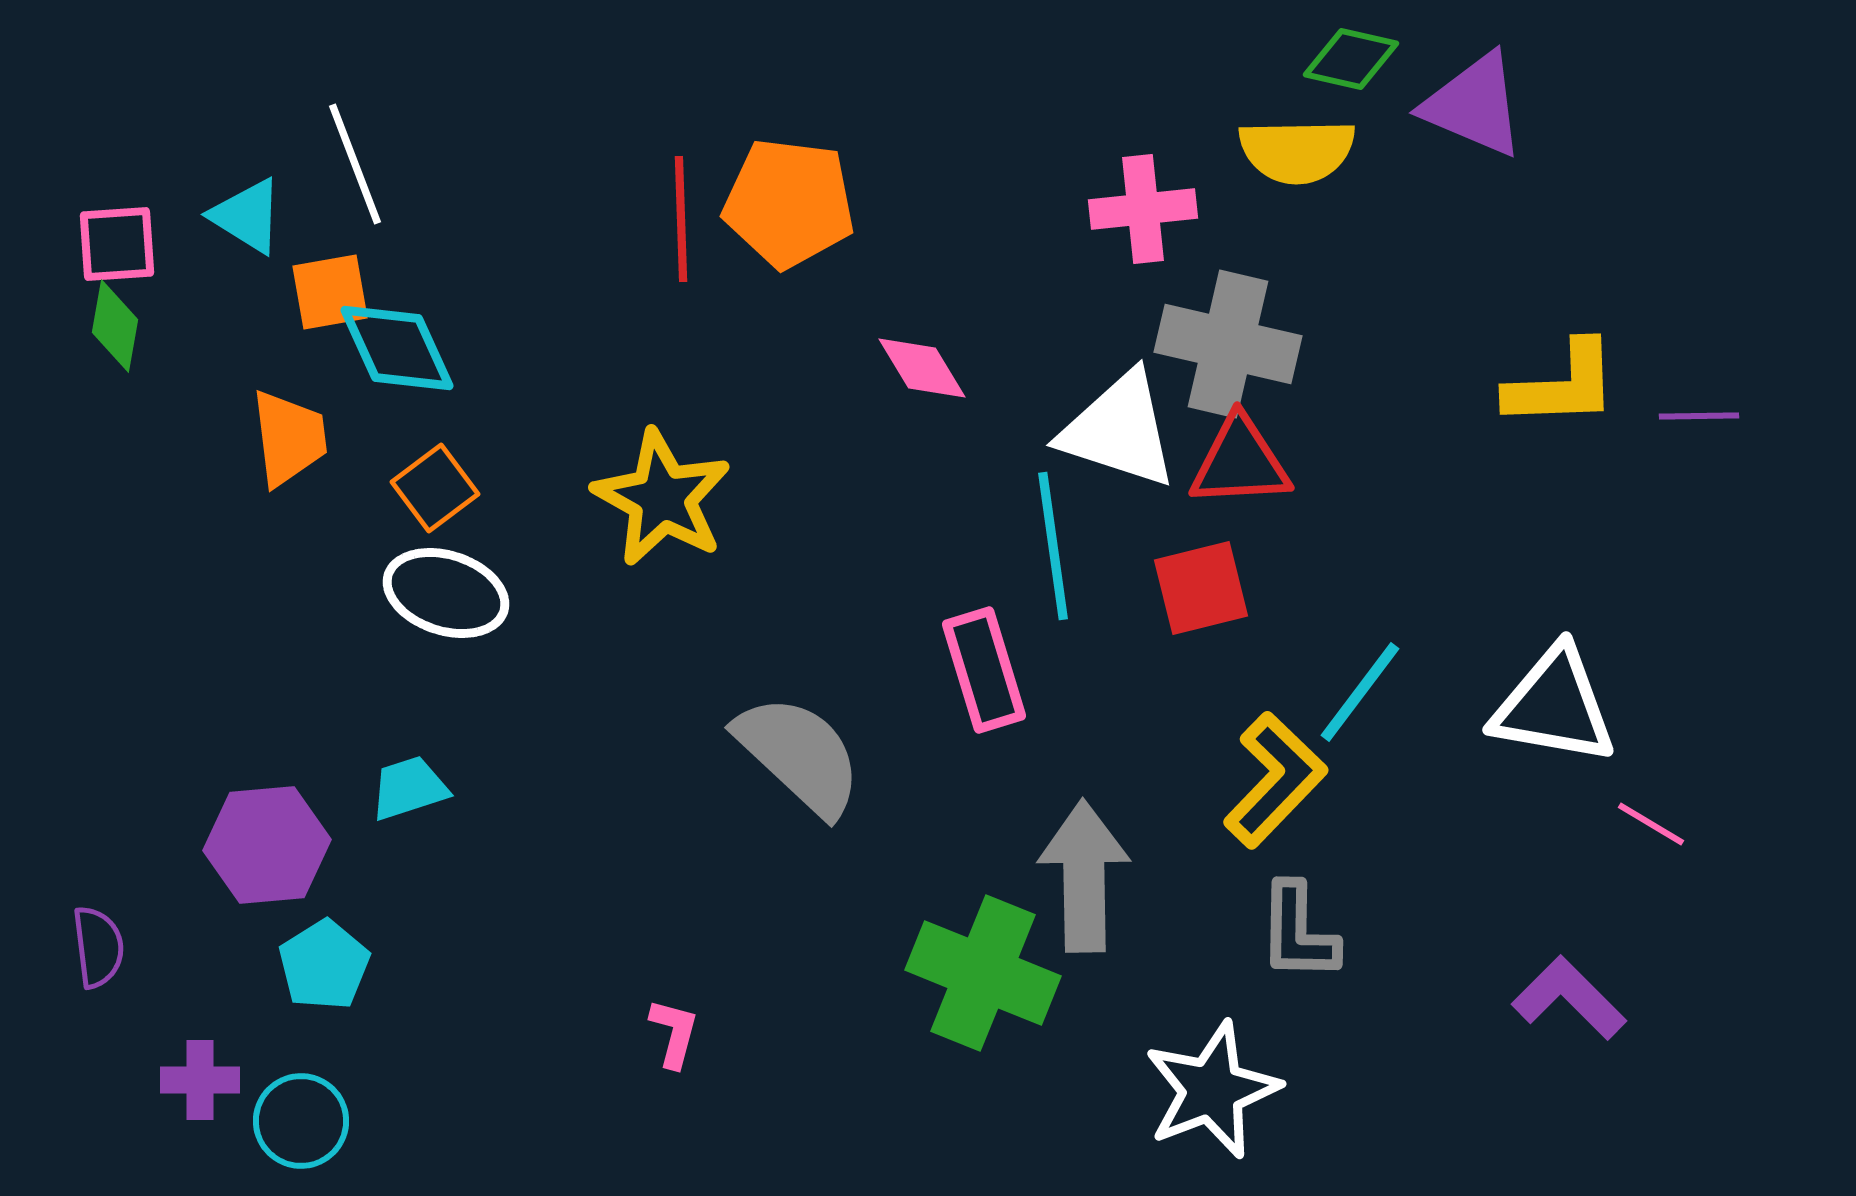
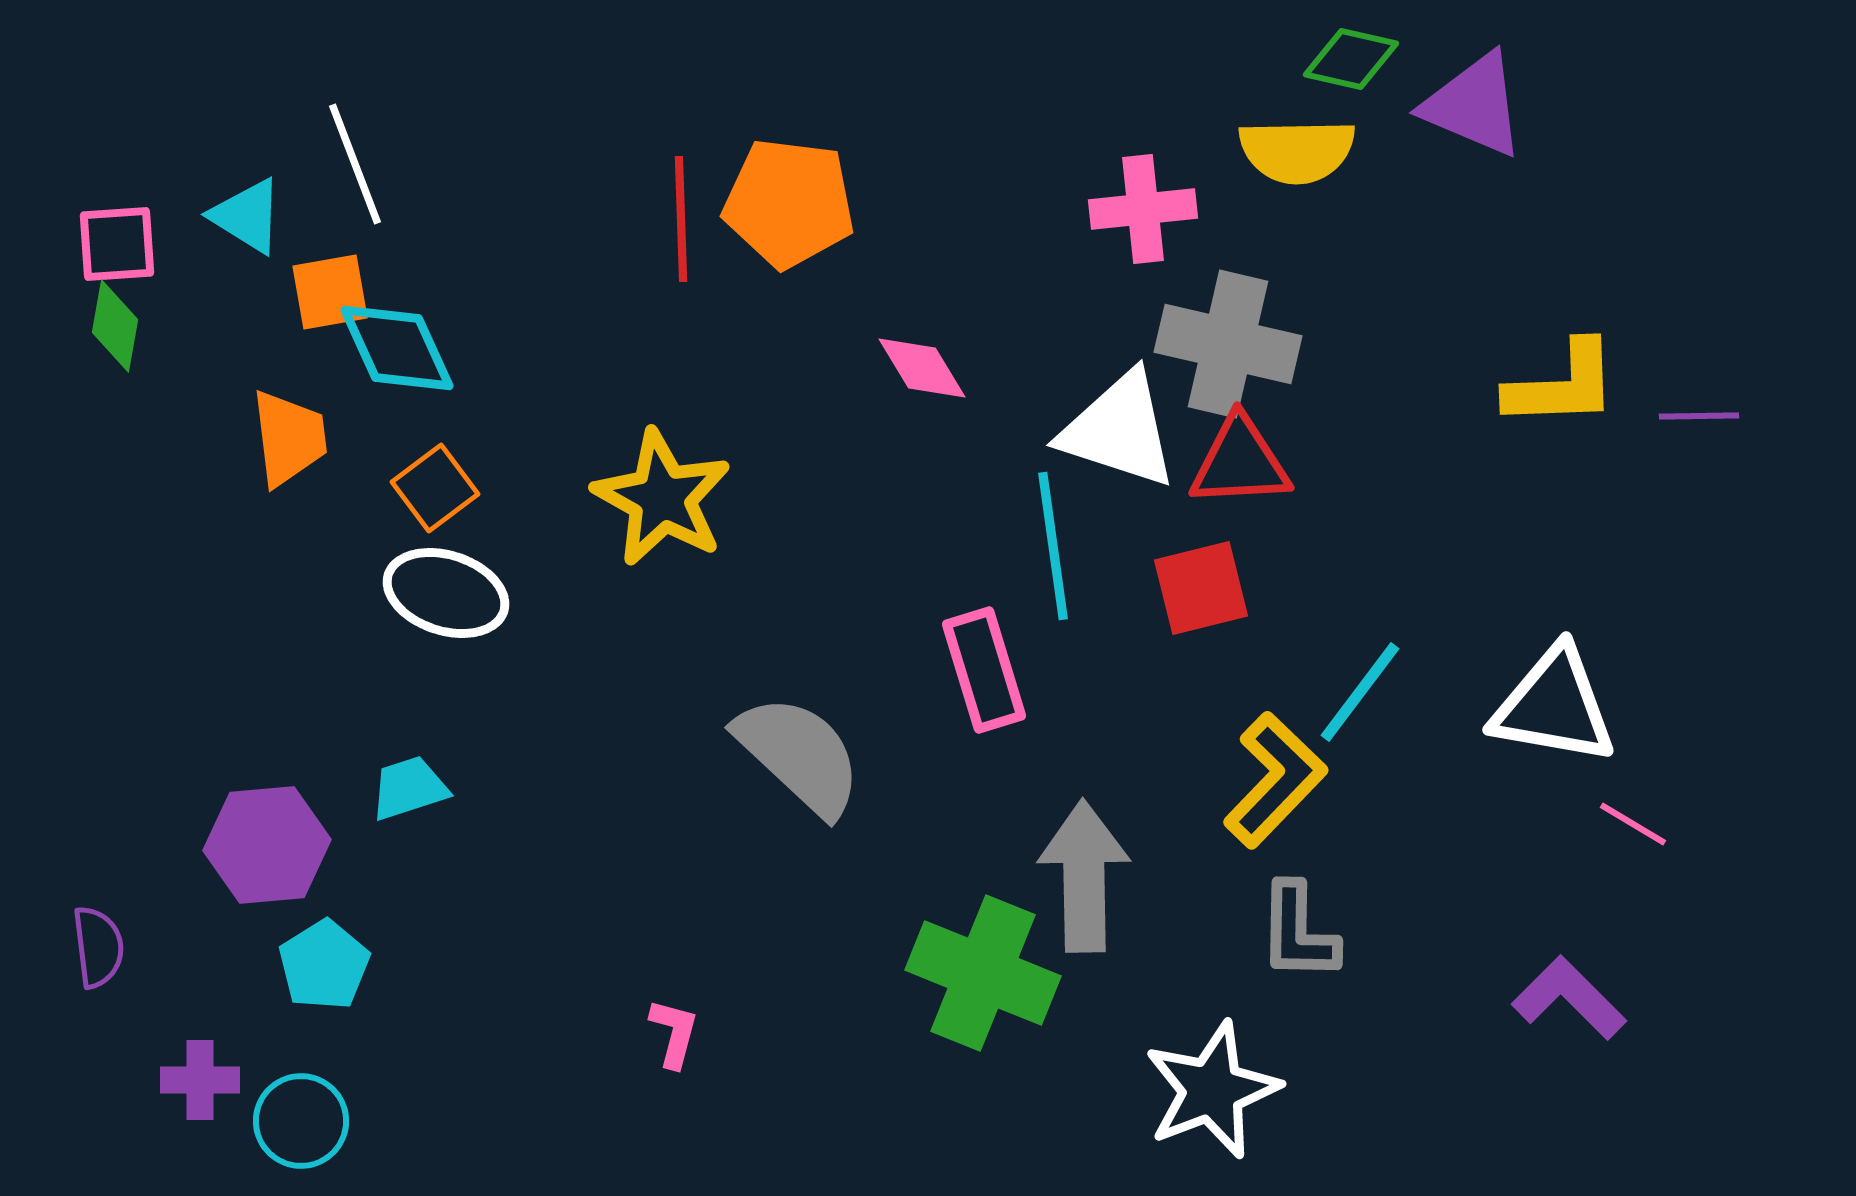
pink line at (1651, 824): moved 18 px left
